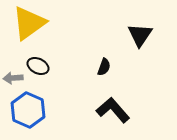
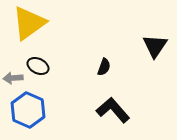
black triangle: moved 15 px right, 11 px down
